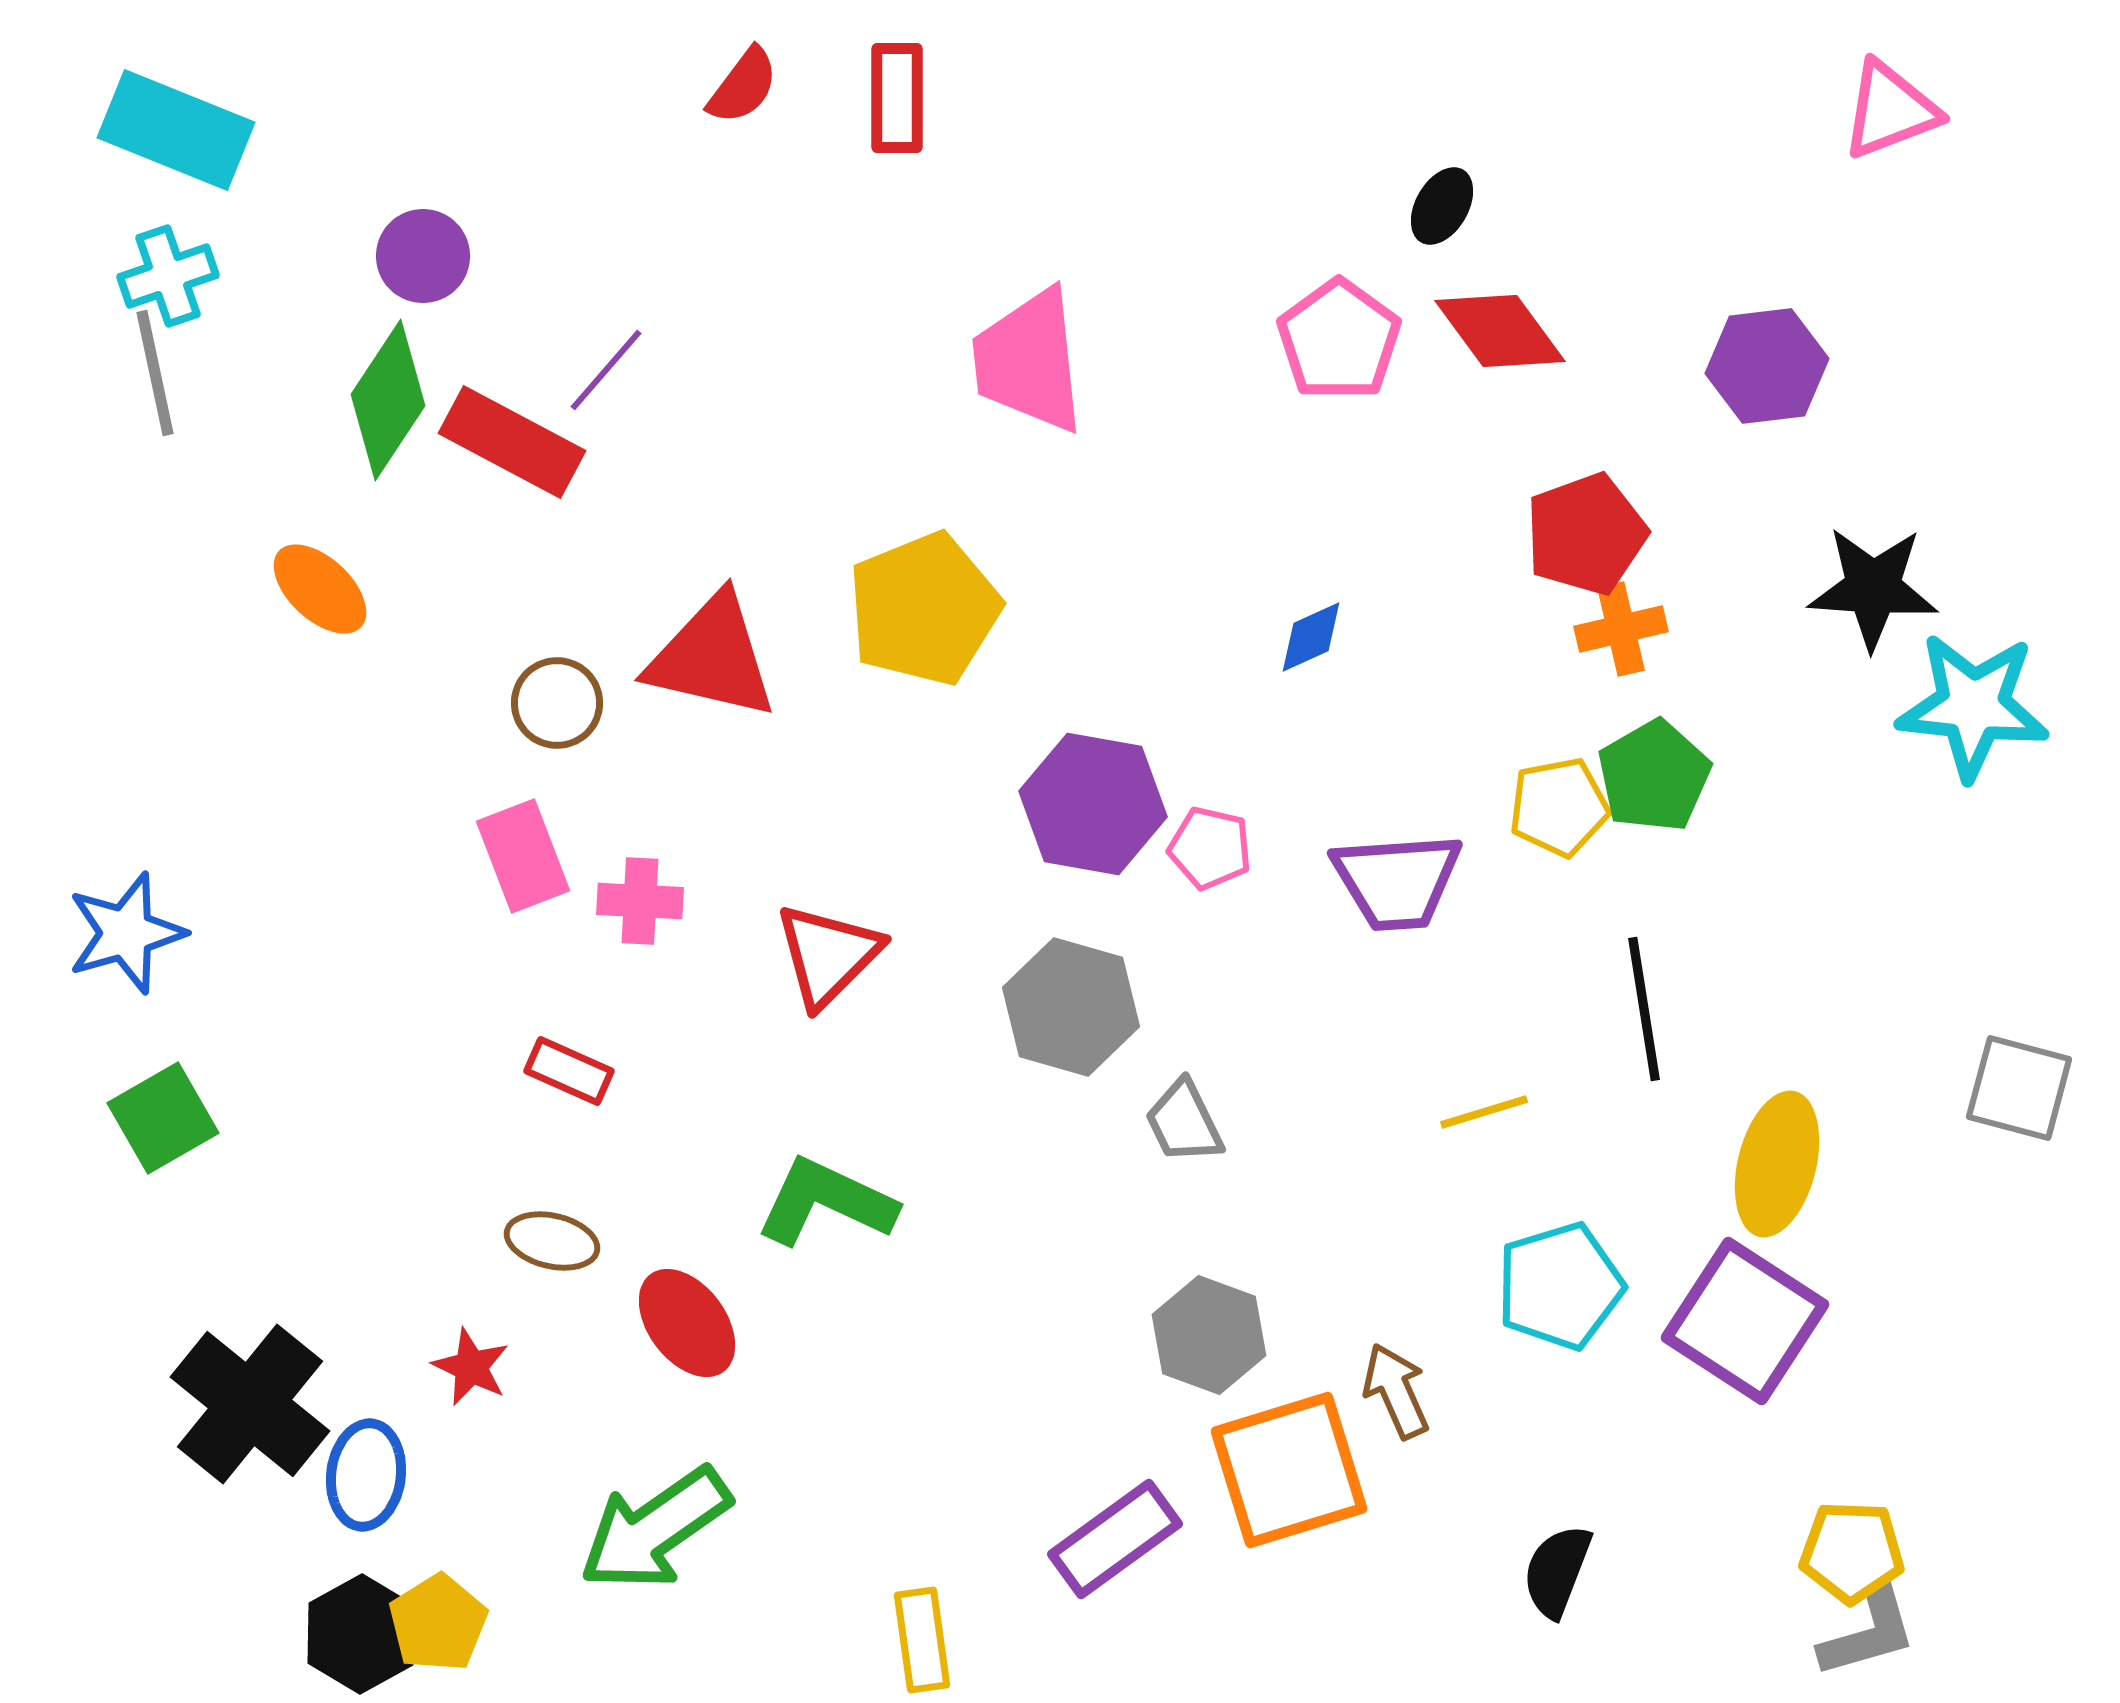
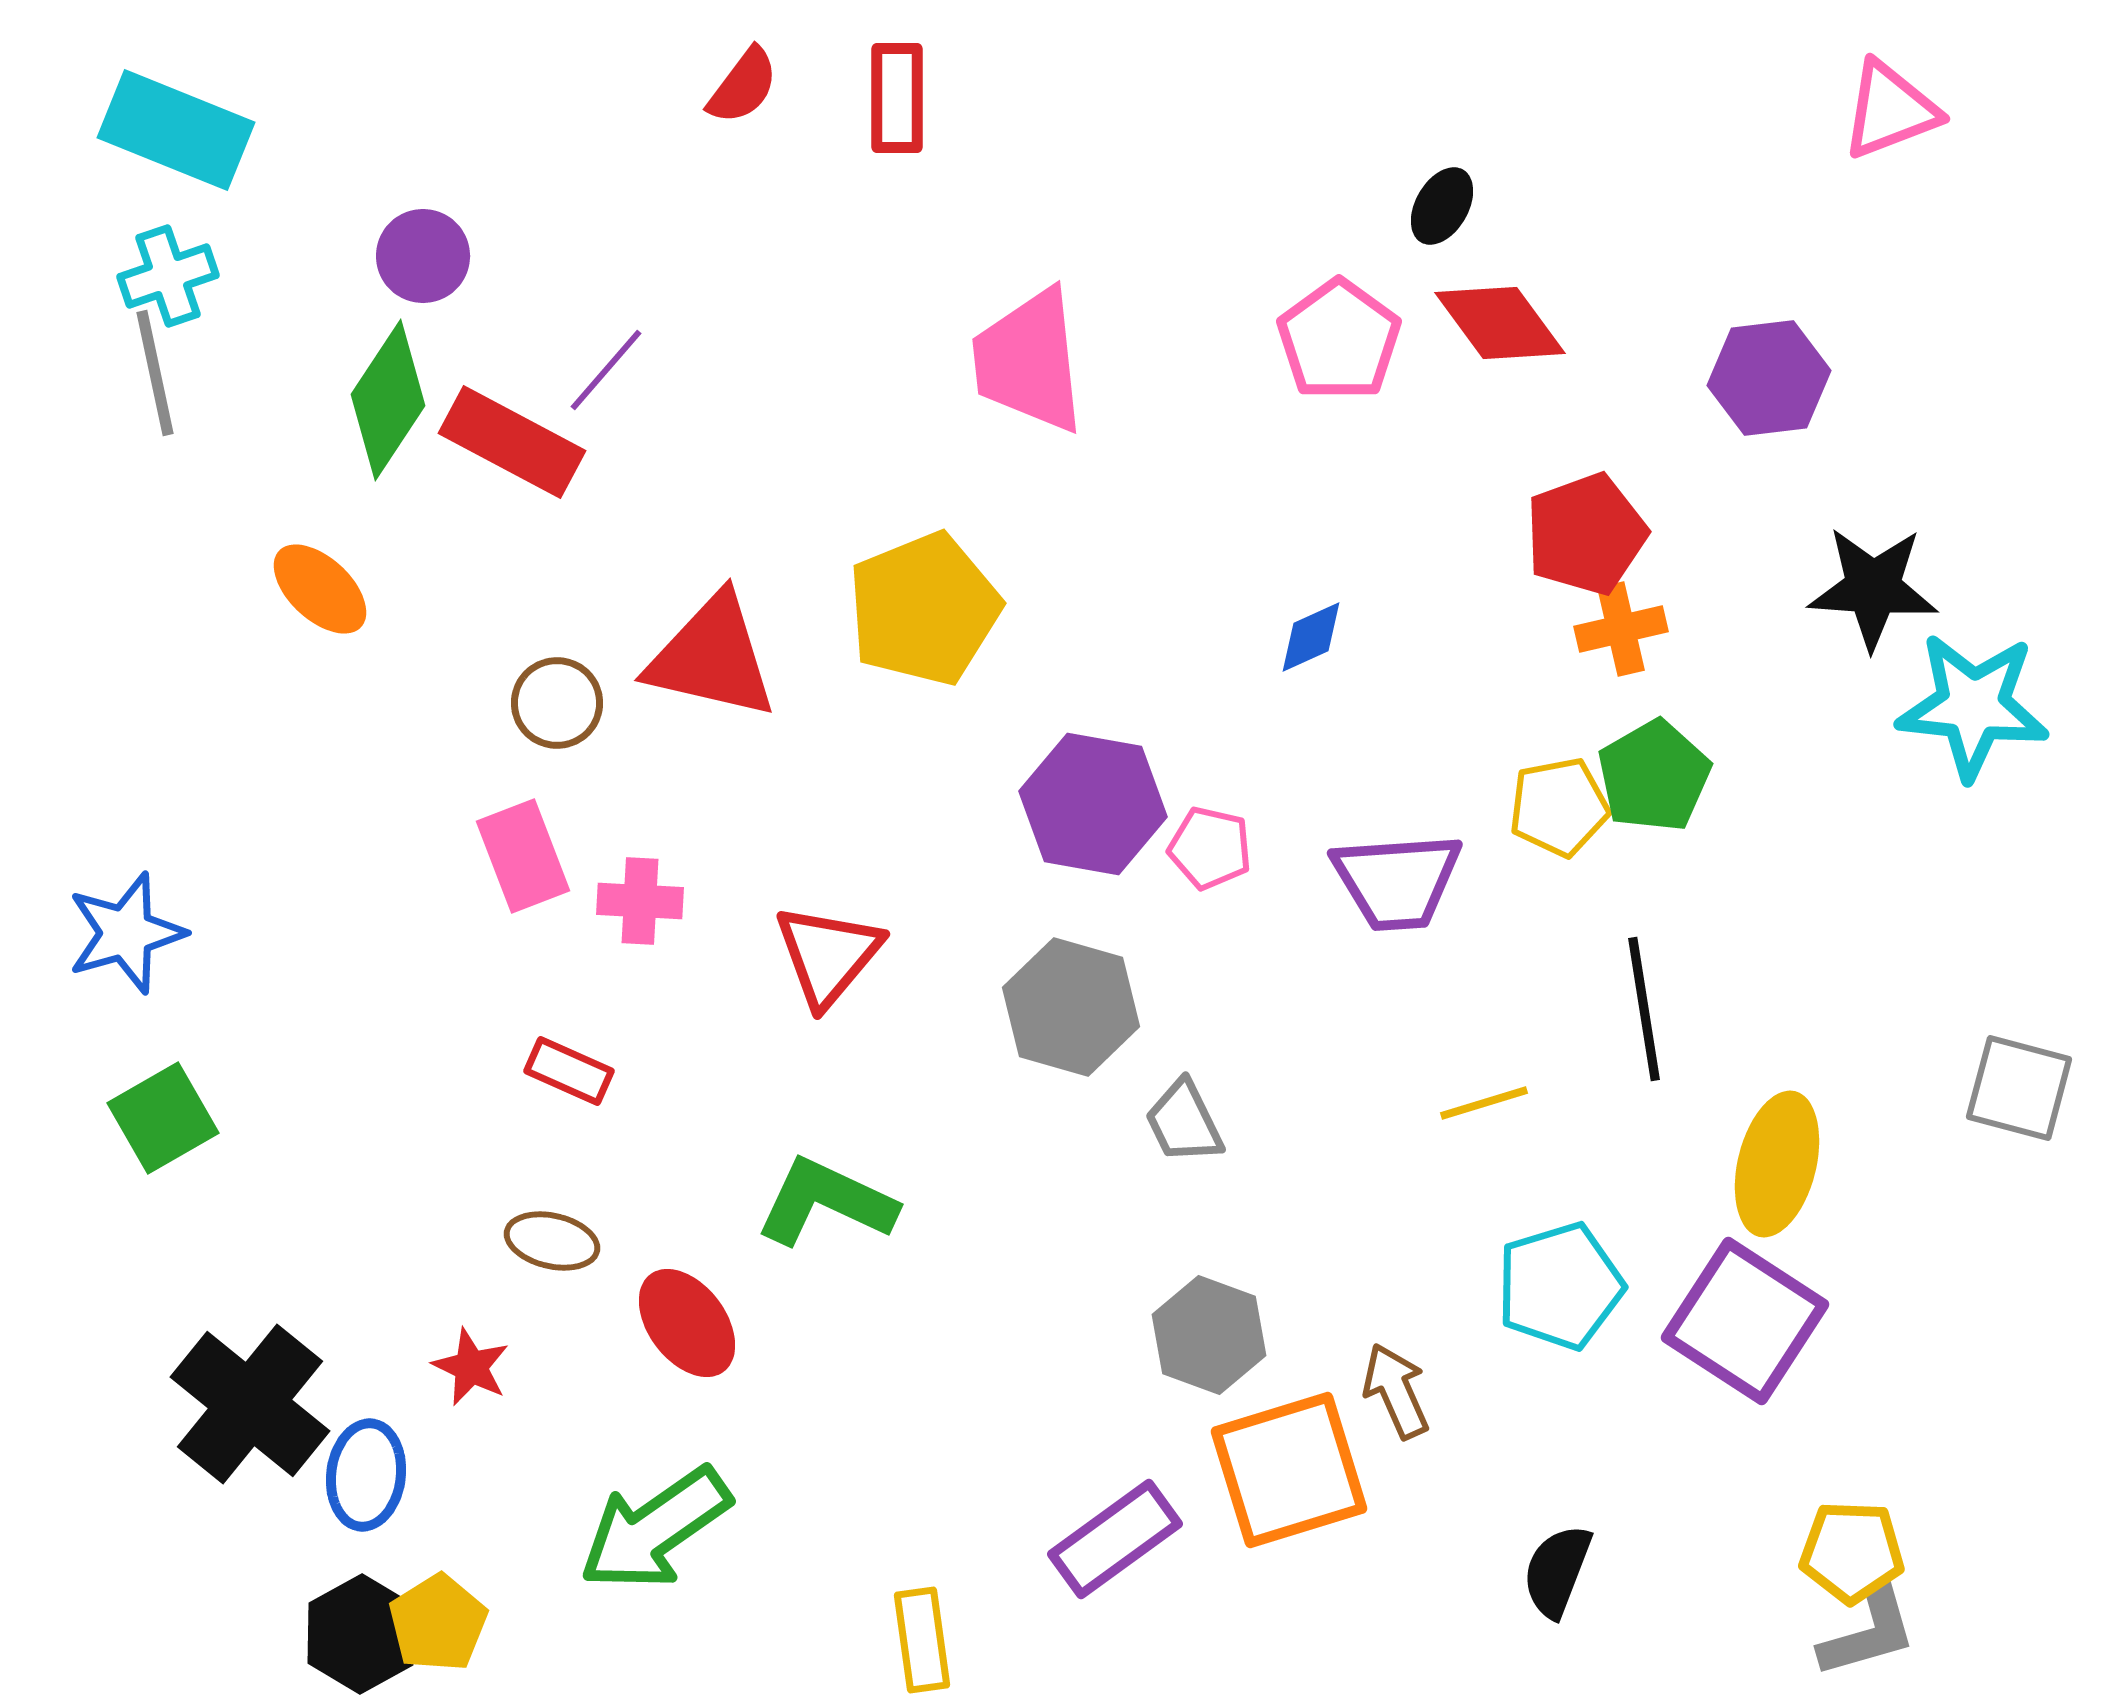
red diamond at (1500, 331): moved 8 px up
purple hexagon at (1767, 366): moved 2 px right, 12 px down
red triangle at (828, 955): rotated 5 degrees counterclockwise
yellow line at (1484, 1112): moved 9 px up
